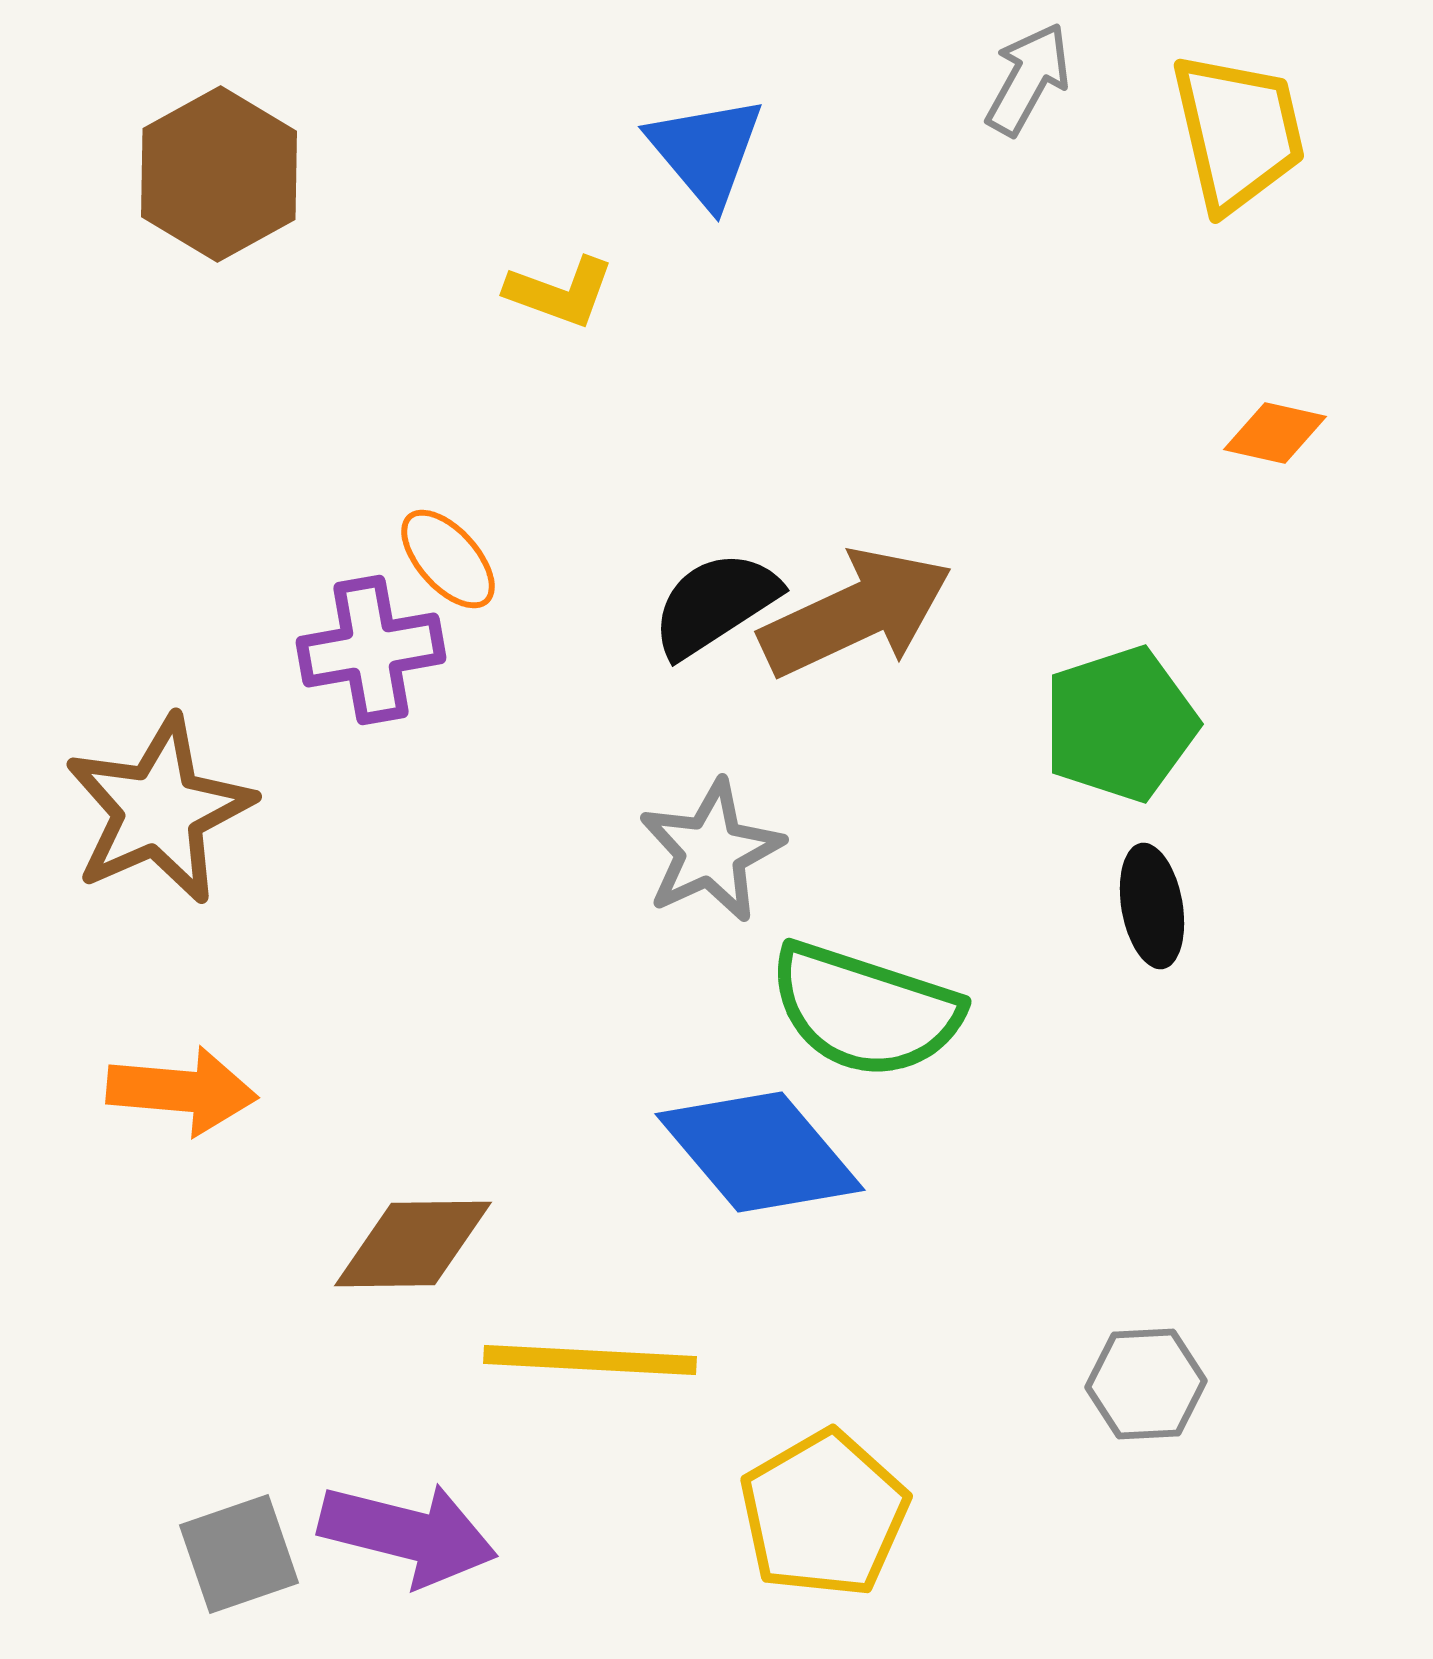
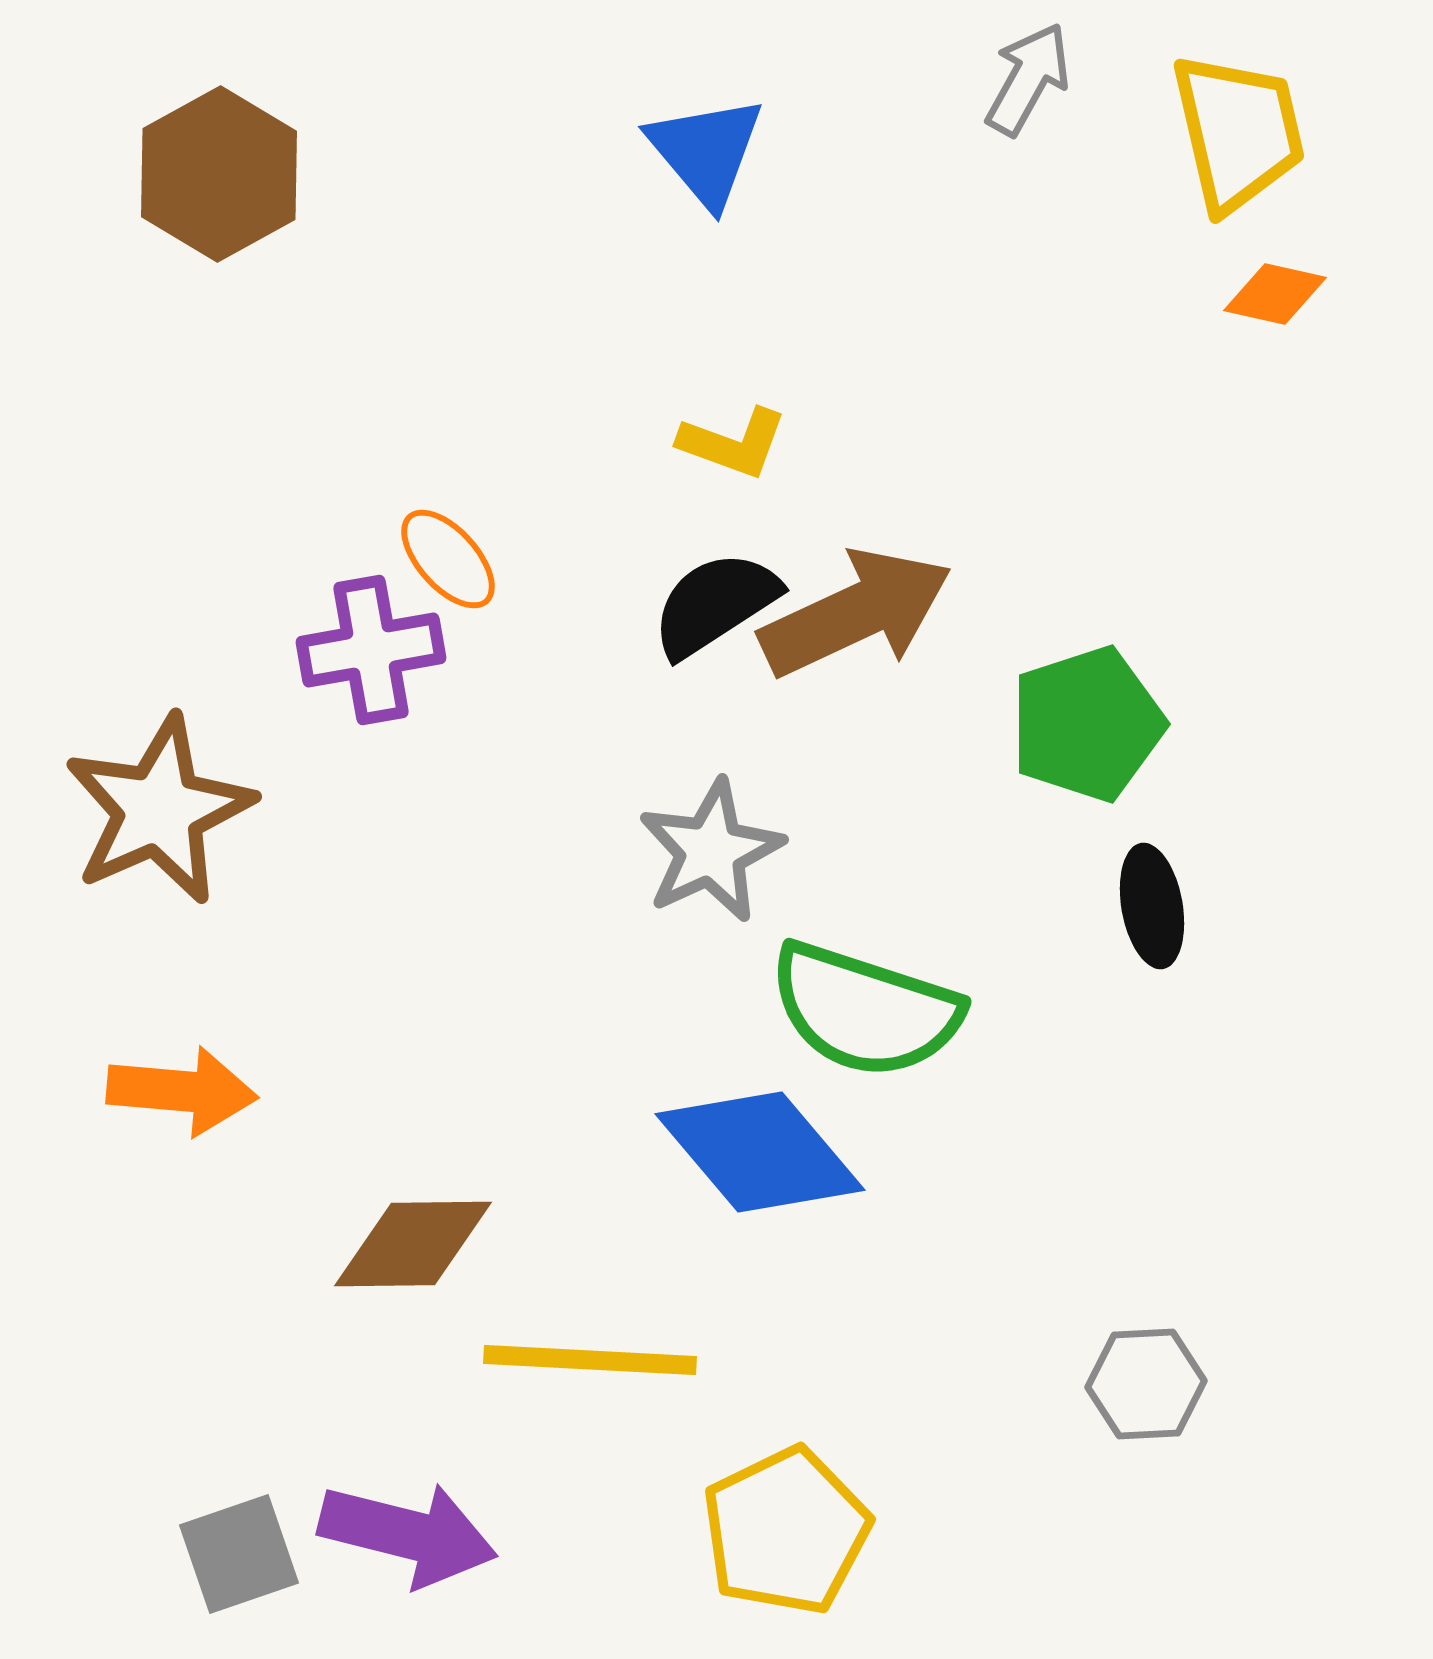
yellow L-shape: moved 173 px right, 151 px down
orange diamond: moved 139 px up
green pentagon: moved 33 px left
yellow pentagon: moved 38 px left, 17 px down; rotated 4 degrees clockwise
